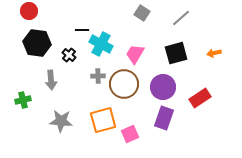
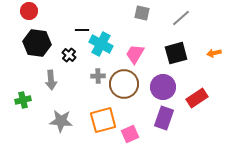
gray square: rotated 21 degrees counterclockwise
red rectangle: moved 3 px left
